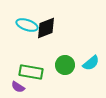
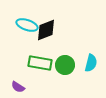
black diamond: moved 2 px down
cyan semicircle: rotated 36 degrees counterclockwise
green rectangle: moved 9 px right, 9 px up
